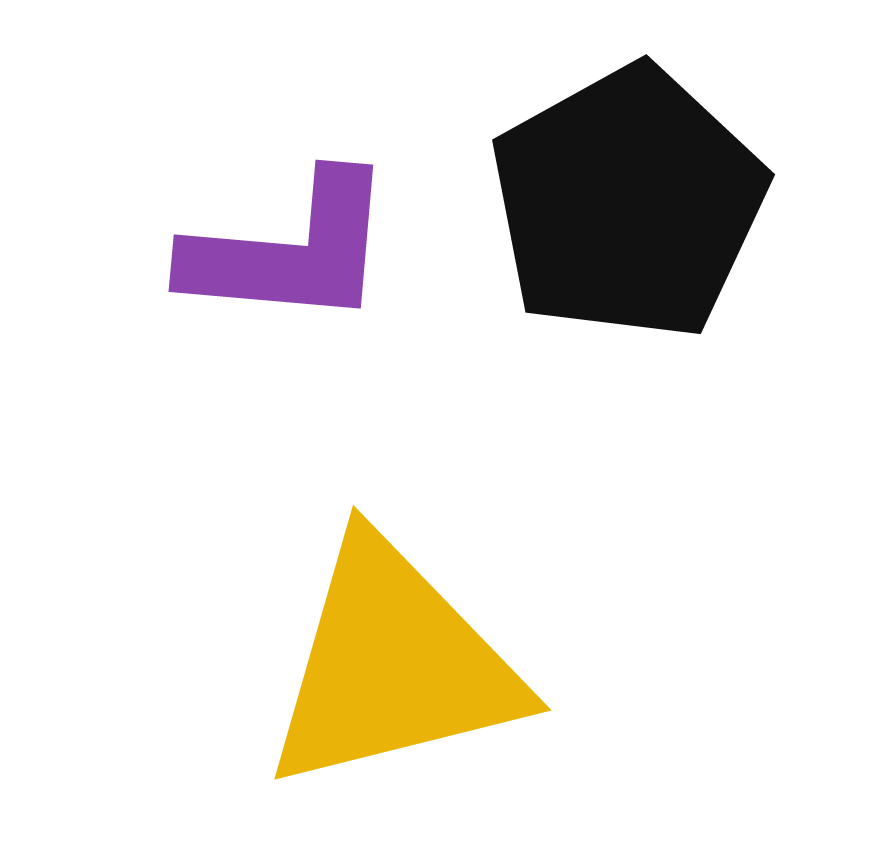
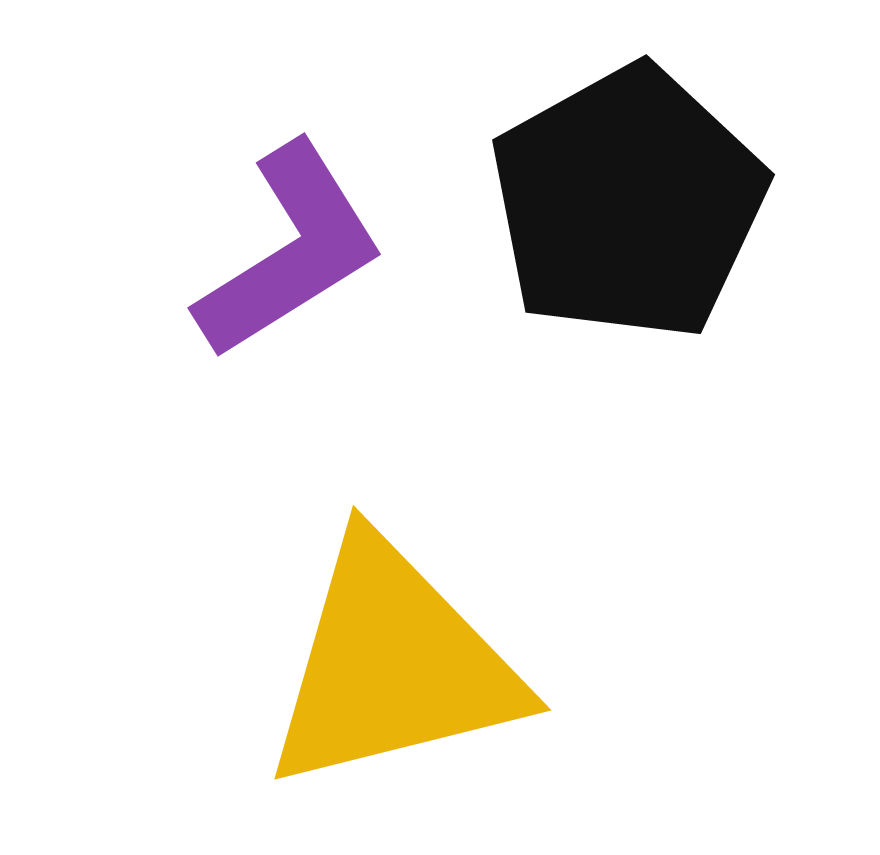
purple L-shape: rotated 37 degrees counterclockwise
